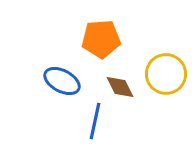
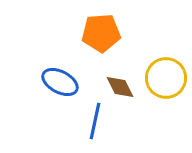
orange pentagon: moved 6 px up
yellow circle: moved 4 px down
blue ellipse: moved 2 px left, 1 px down
